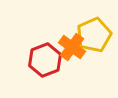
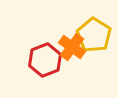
yellow pentagon: rotated 16 degrees counterclockwise
